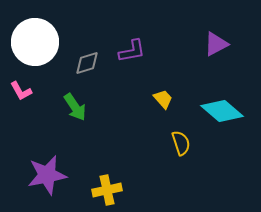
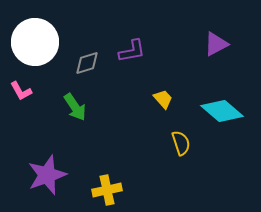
purple star: rotated 9 degrees counterclockwise
